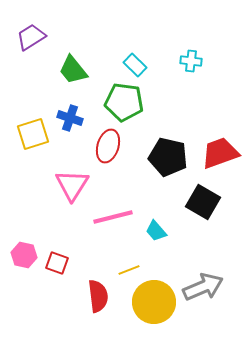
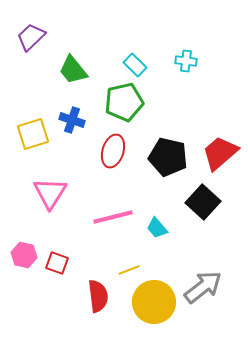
purple trapezoid: rotated 12 degrees counterclockwise
cyan cross: moved 5 px left
green pentagon: rotated 21 degrees counterclockwise
blue cross: moved 2 px right, 2 px down
red ellipse: moved 5 px right, 5 px down
red trapezoid: rotated 21 degrees counterclockwise
pink triangle: moved 22 px left, 8 px down
black square: rotated 12 degrees clockwise
cyan trapezoid: moved 1 px right, 3 px up
gray arrow: rotated 15 degrees counterclockwise
